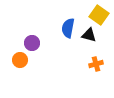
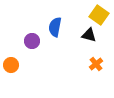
blue semicircle: moved 13 px left, 1 px up
purple circle: moved 2 px up
orange circle: moved 9 px left, 5 px down
orange cross: rotated 24 degrees counterclockwise
